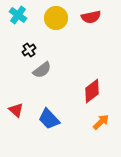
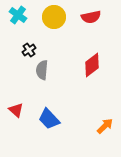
yellow circle: moved 2 px left, 1 px up
gray semicircle: rotated 132 degrees clockwise
red diamond: moved 26 px up
orange arrow: moved 4 px right, 4 px down
